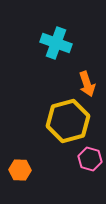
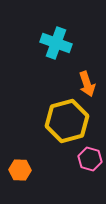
yellow hexagon: moved 1 px left
